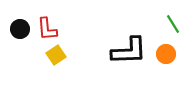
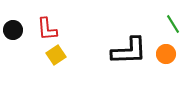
black circle: moved 7 px left, 1 px down
